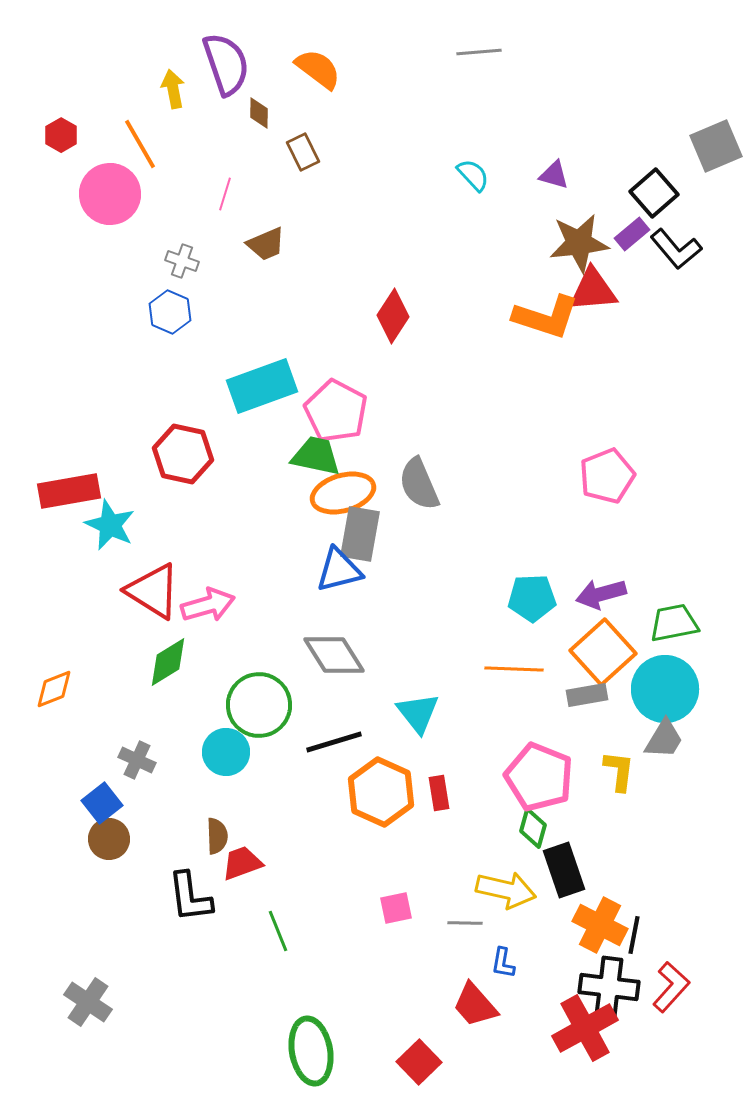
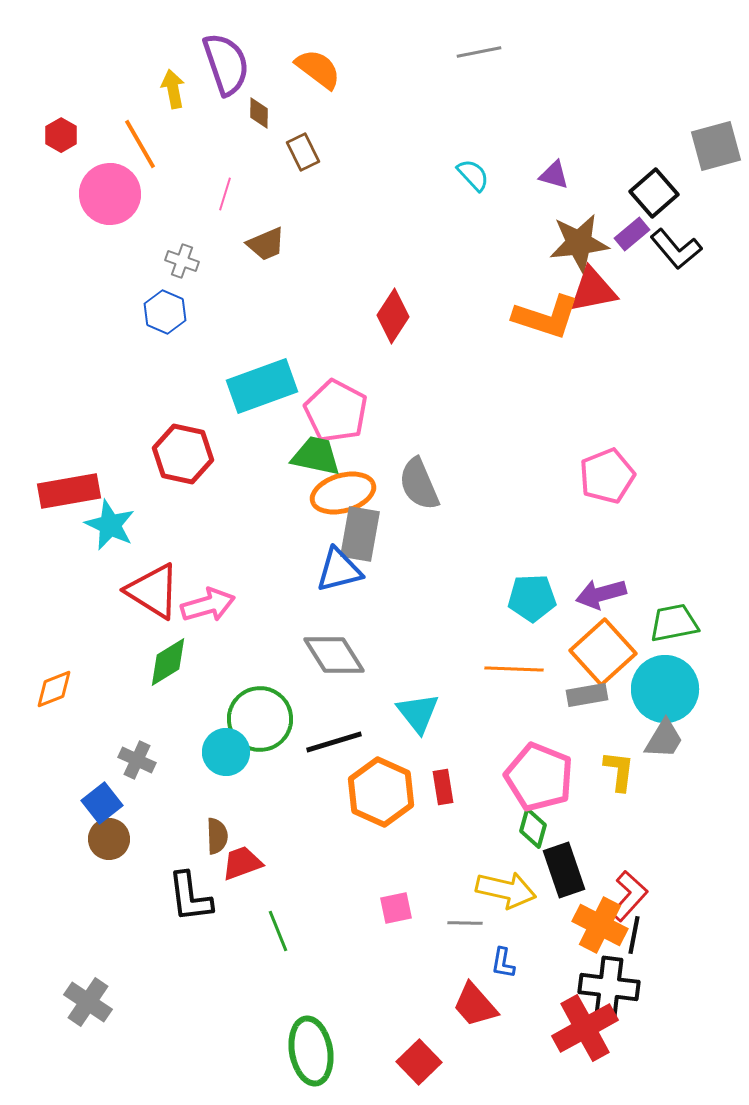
gray line at (479, 52): rotated 6 degrees counterclockwise
gray square at (716, 146): rotated 8 degrees clockwise
red triangle at (593, 290): rotated 6 degrees counterclockwise
blue hexagon at (170, 312): moved 5 px left
green circle at (259, 705): moved 1 px right, 14 px down
red rectangle at (439, 793): moved 4 px right, 6 px up
red L-shape at (671, 987): moved 42 px left, 91 px up
